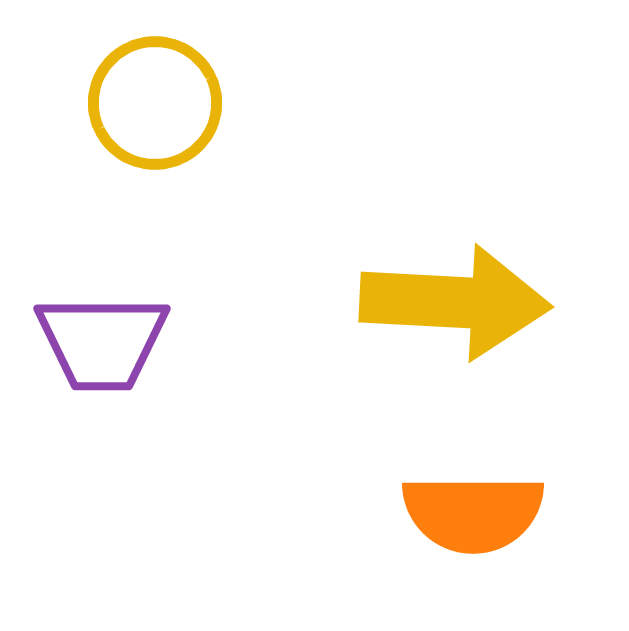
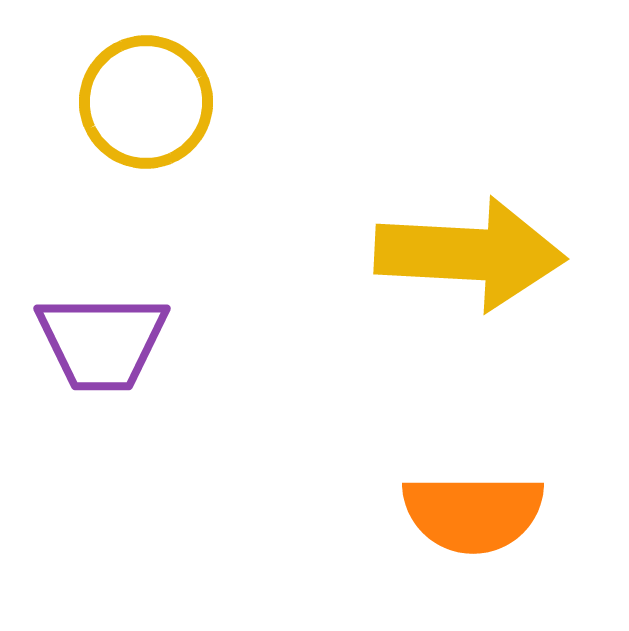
yellow circle: moved 9 px left, 1 px up
yellow arrow: moved 15 px right, 48 px up
